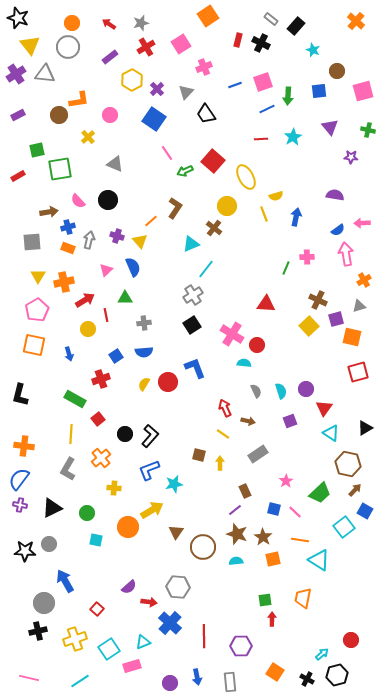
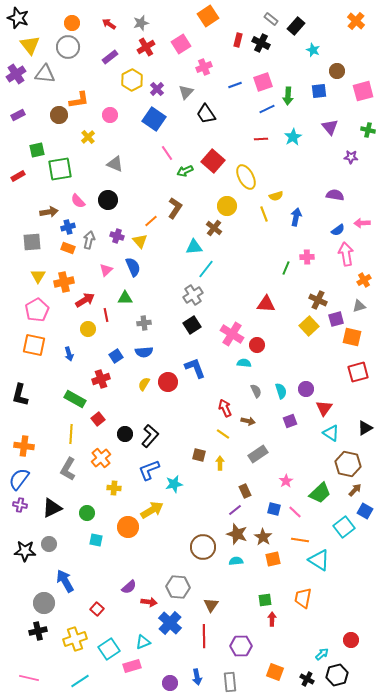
cyan triangle at (191, 244): moved 3 px right, 3 px down; rotated 18 degrees clockwise
brown triangle at (176, 532): moved 35 px right, 73 px down
orange square at (275, 672): rotated 12 degrees counterclockwise
